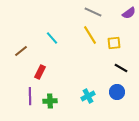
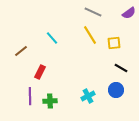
blue circle: moved 1 px left, 2 px up
